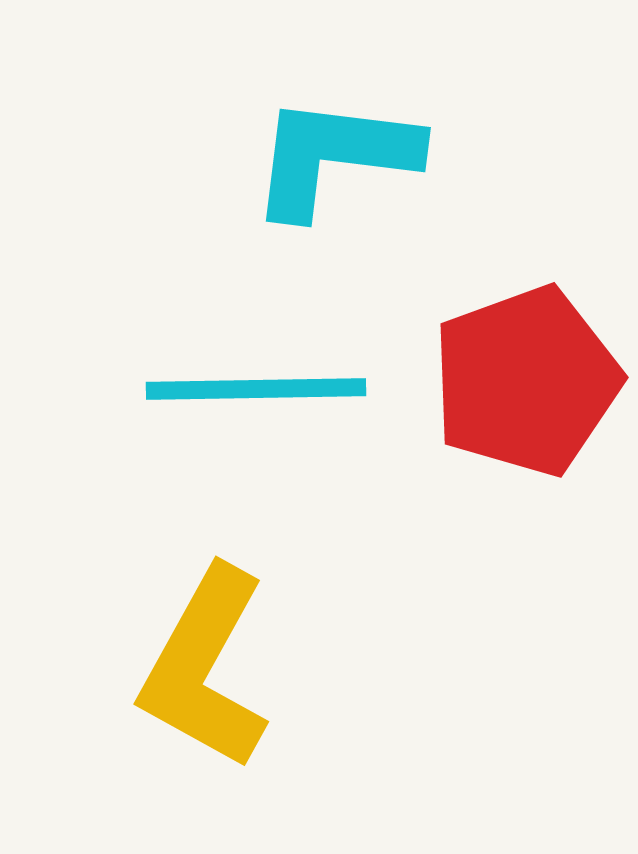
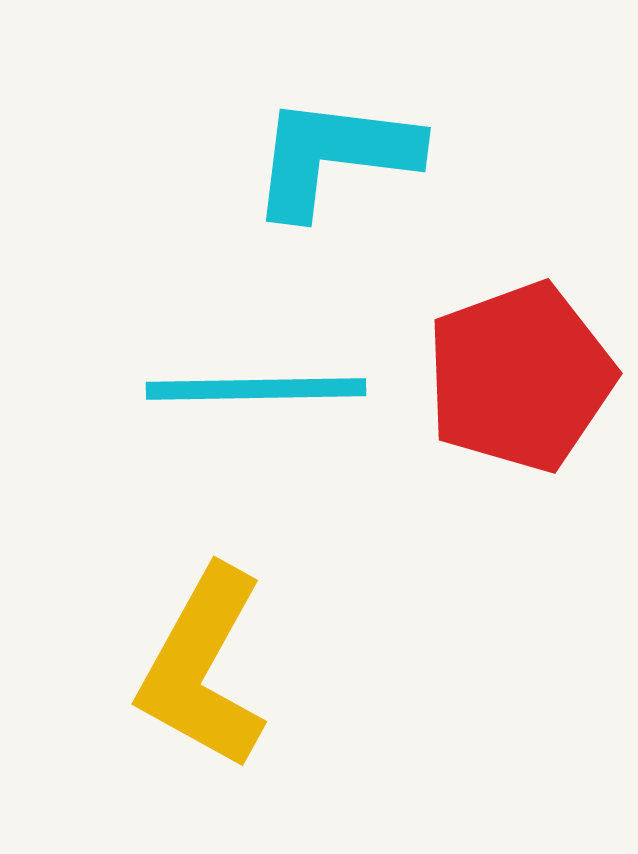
red pentagon: moved 6 px left, 4 px up
yellow L-shape: moved 2 px left
